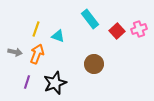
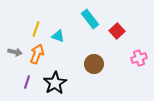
pink cross: moved 29 px down
black star: rotated 10 degrees counterclockwise
